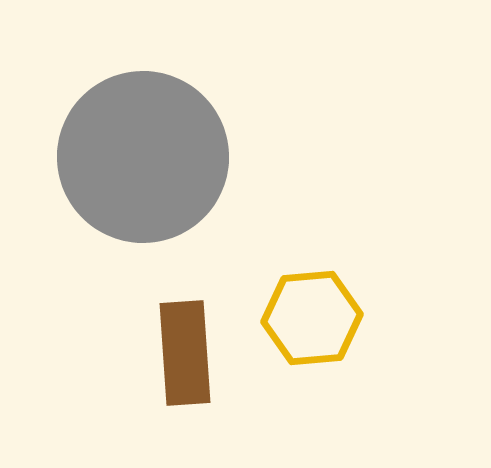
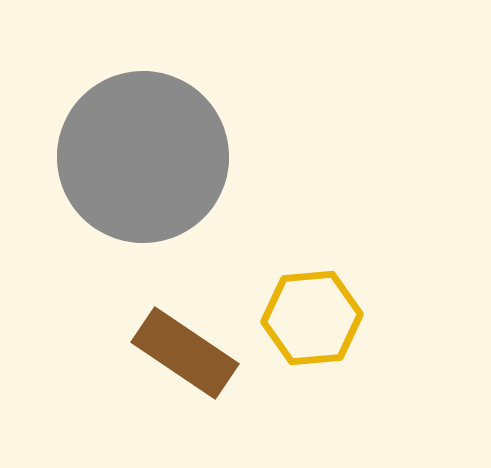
brown rectangle: rotated 52 degrees counterclockwise
